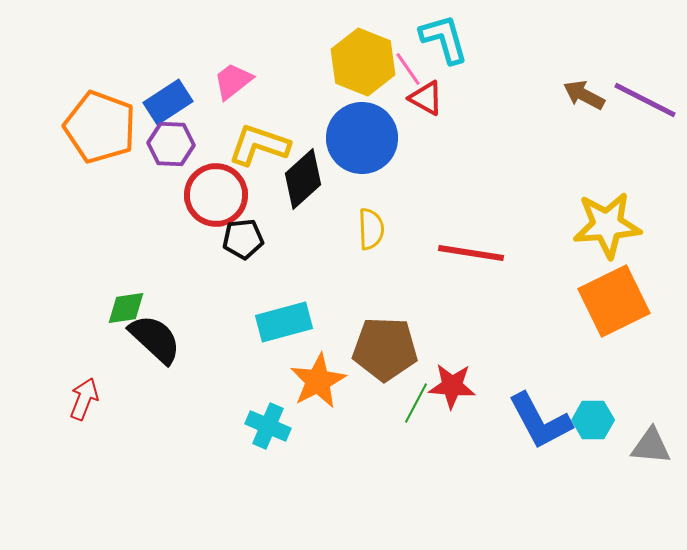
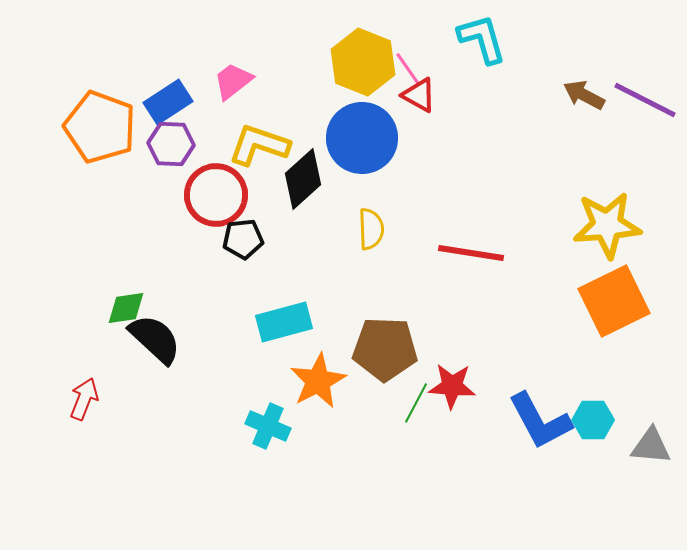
cyan L-shape: moved 38 px right
red triangle: moved 7 px left, 3 px up
